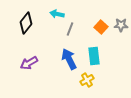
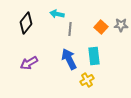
gray line: rotated 16 degrees counterclockwise
